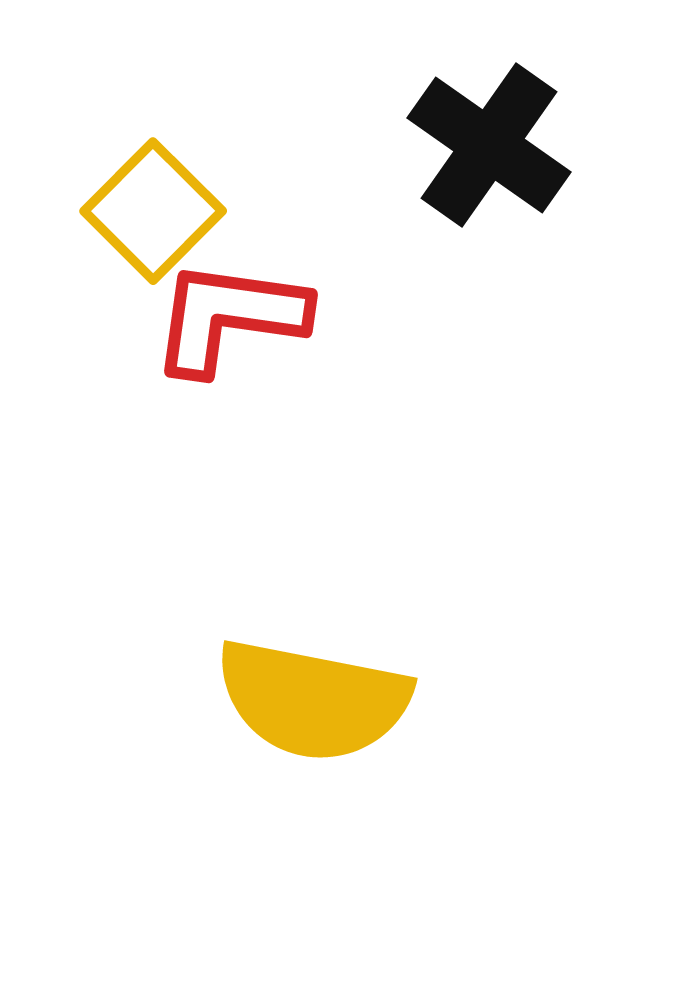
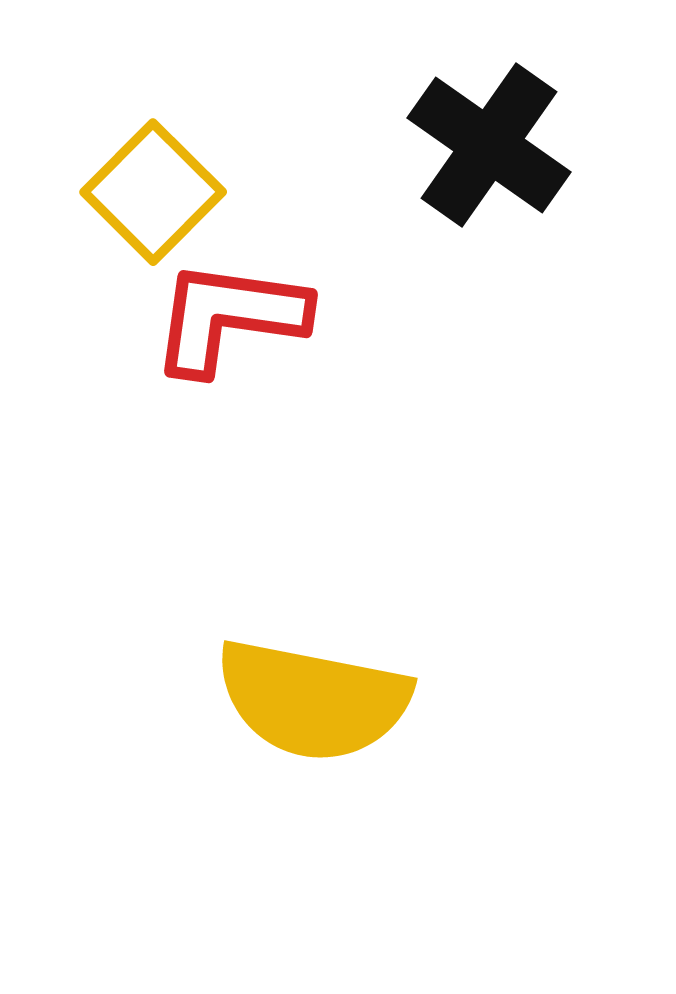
yellow square: moved 19 px up
